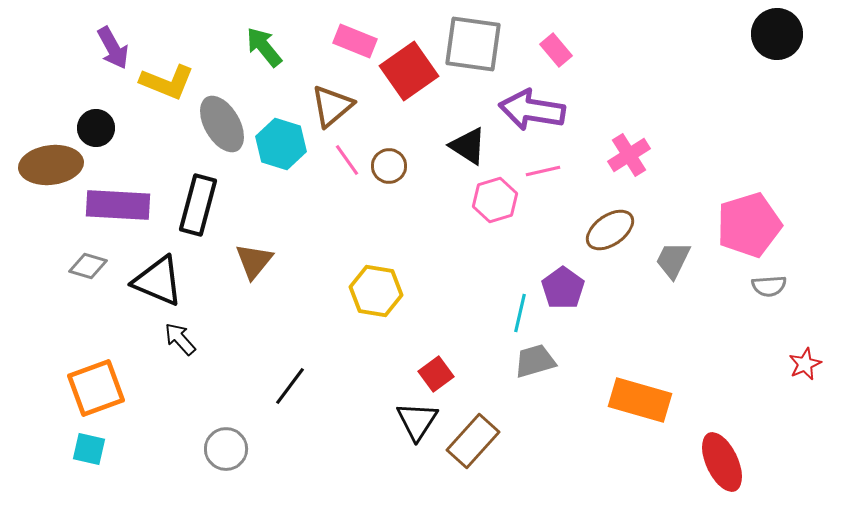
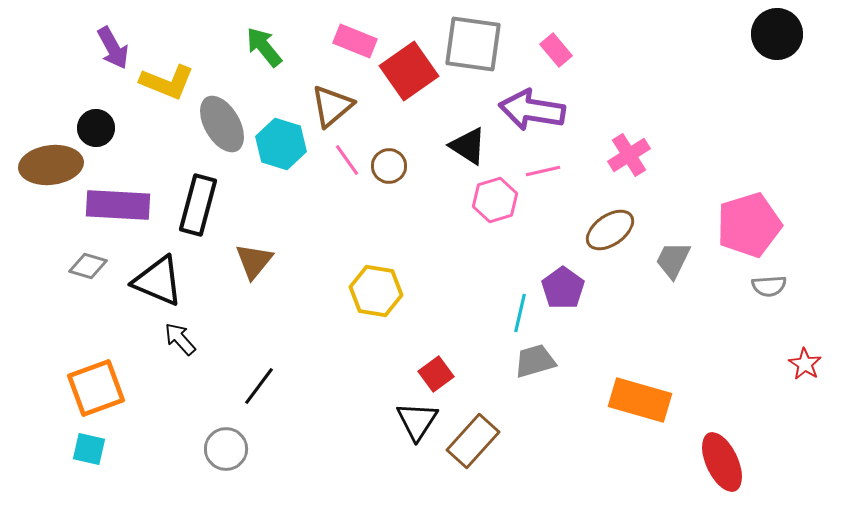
red star at (805, 364): rotated 16 degrees counterclockwise
black line at (290, 386): moved 31 px left
